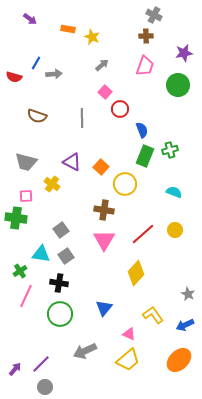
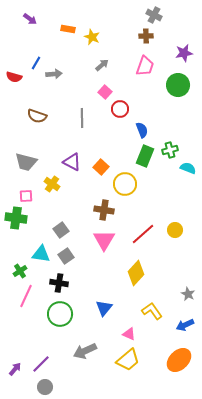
cyan semicircle at (174, 192): moved 14 px right, 24 px up
yellow L-shape at (153, 315): moved 1 px left, 4 px up
